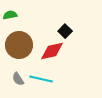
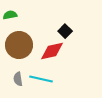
gray semicircle: rotated 24 degrees clockwise
